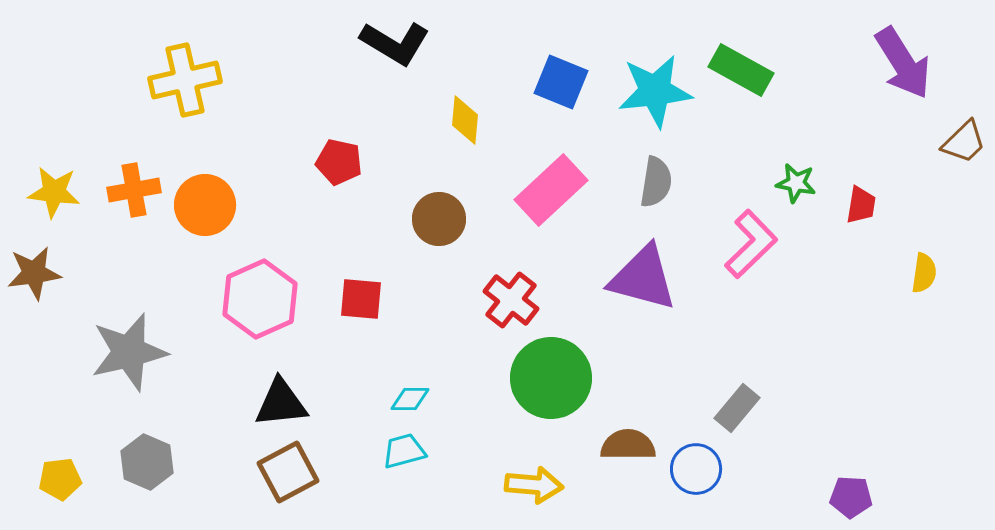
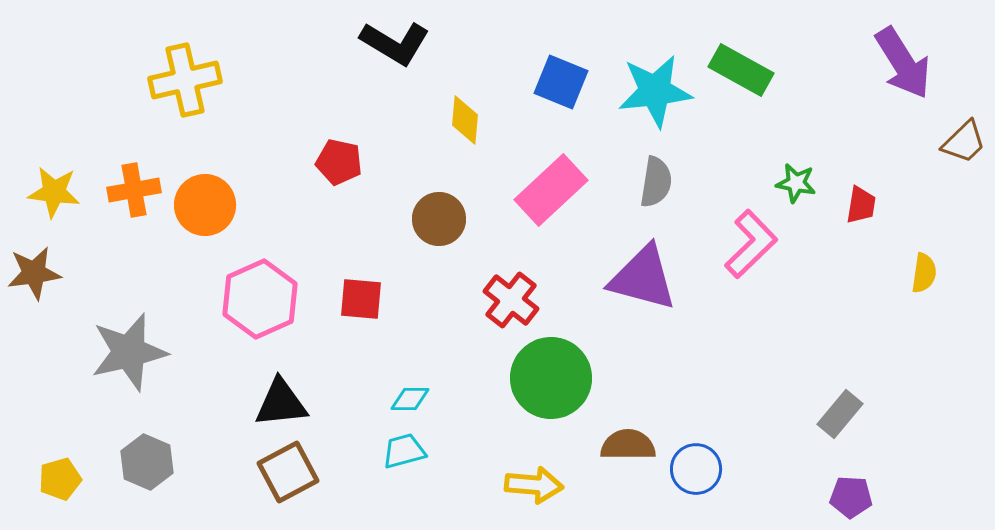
gray rectangle: moved 103 px right, 6 px down
yellow pentagon: rotated 9 degrees counterclockwise
